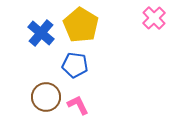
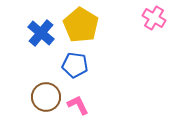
pink cross: rotated 15 degrees counterclockwise
